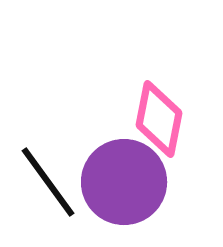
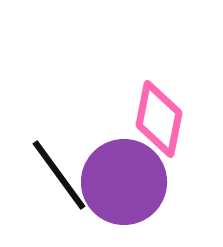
black line: moved 11 px right, 7 px up
